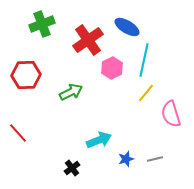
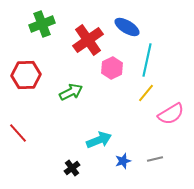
cyan line: moved 3 px right
pink semicircle: rotated 104 degrees counterclockwise
blue star: moved 3 px left, 2 px down
